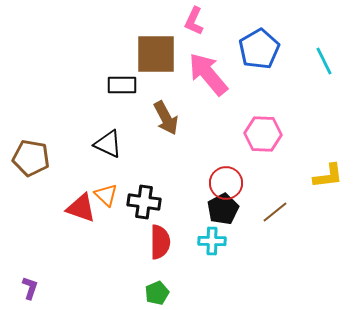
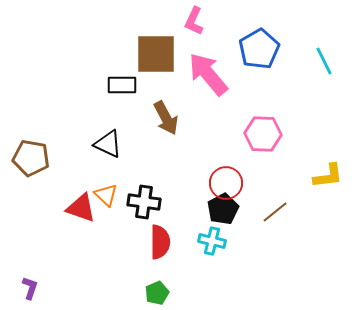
cyan cross: rotated 12 degrees clockwise
